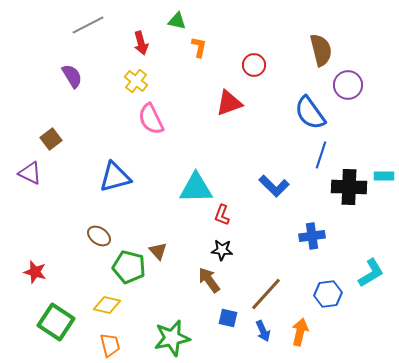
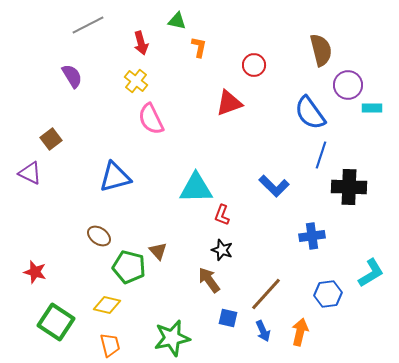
cyan rectangle: moved 12 px left, 68 px up
black star: rotated 15 degrees clockwise
